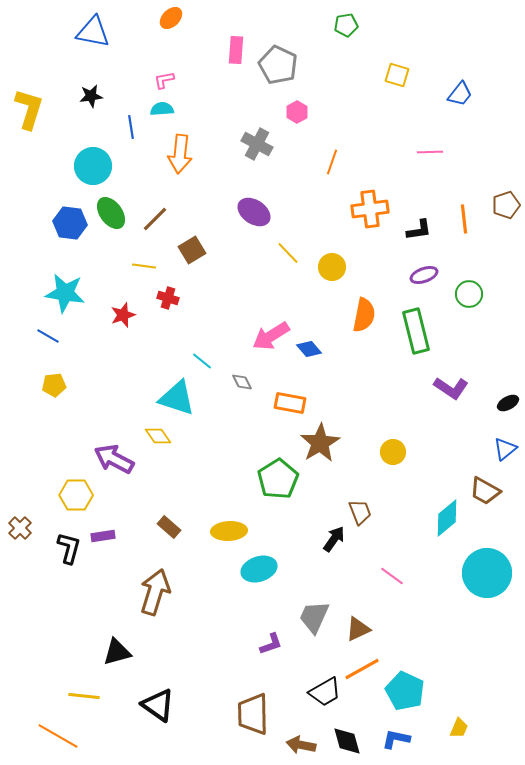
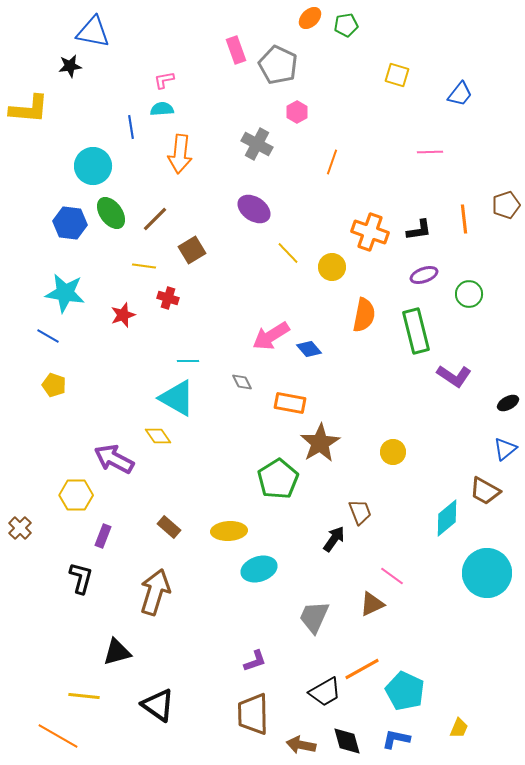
orange ellipse at (171, 18): moved 139 px right
pink rectangle at (236, 50): rotated 24 degrees counterclockwise
black star at (91, 96): moved 21 px left, 30 px up
yellow L-shape at (29, 109): rotated 78 degrees clockwise
orange cross at (370, 209): moved 23 px down; rotated 27 degrees clockwise
purple ellipse at (254, 212): moved 3 px up
cyan line at (202, 361): moved 14 px left; rotated 40 degrees counterclockwise
yellow pentagon at (54, 385): rotated 25 degrees clockwise
purple L-shape at (451, 388): moved 3 px right, 12 px up
cyan triangle at (177, 398): rotated 12 degrees clockwise
purple rectangle at (103, 536): rotated 60 degrees counterclockwise
black L-shape at (69, 548): moved 12 px right, 30 px down
brown triangle at (358, 629): moved 14 px right, 25 px up
purple L-shape at (271, 644): moved 16 px left, 17 px down
